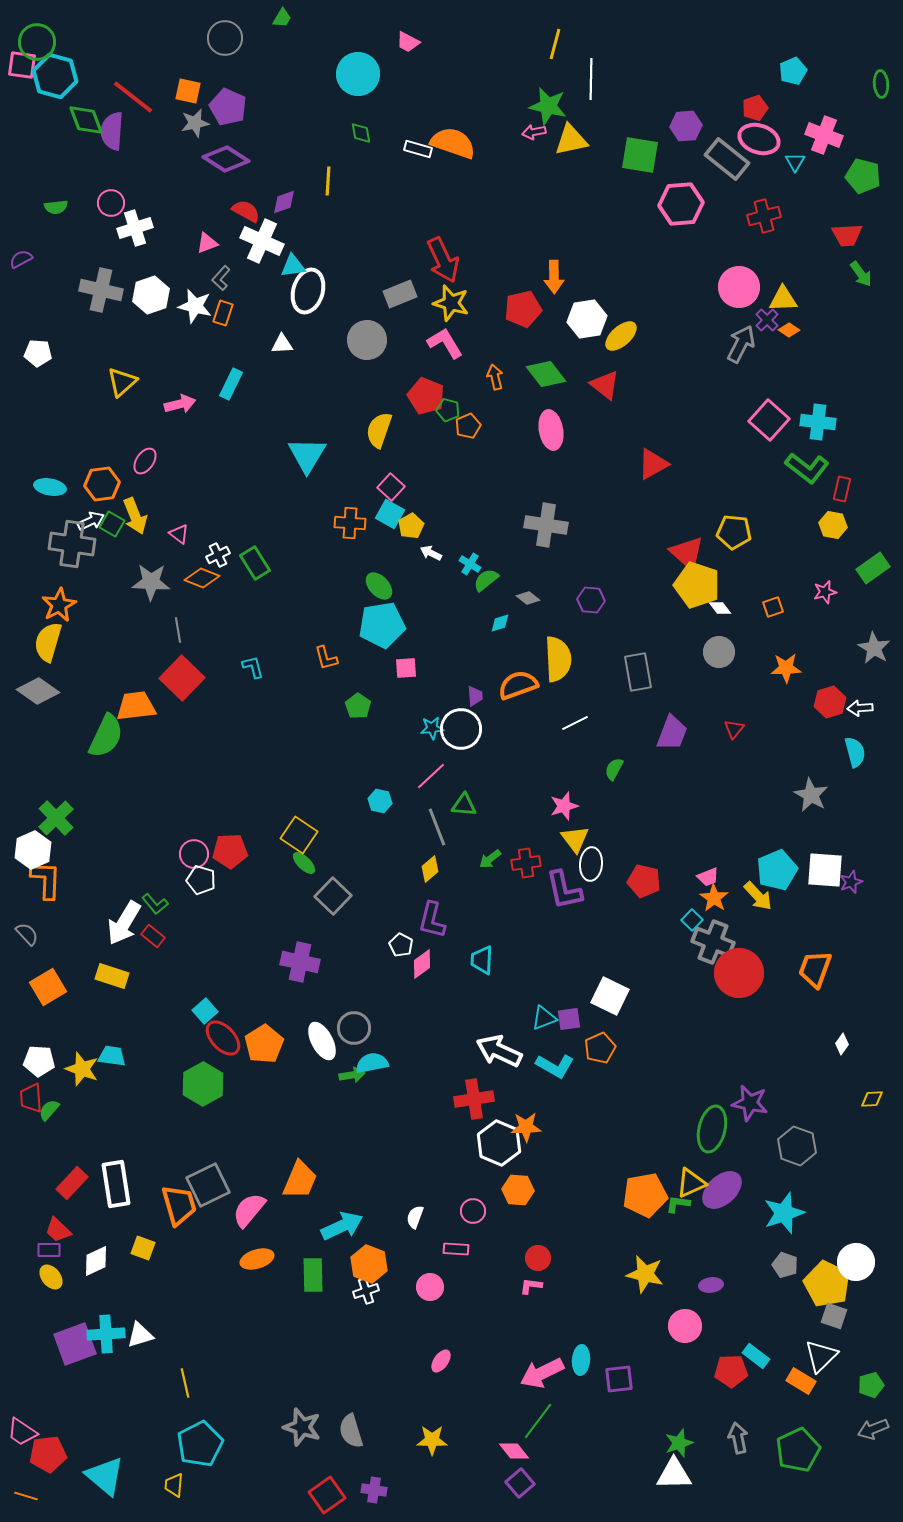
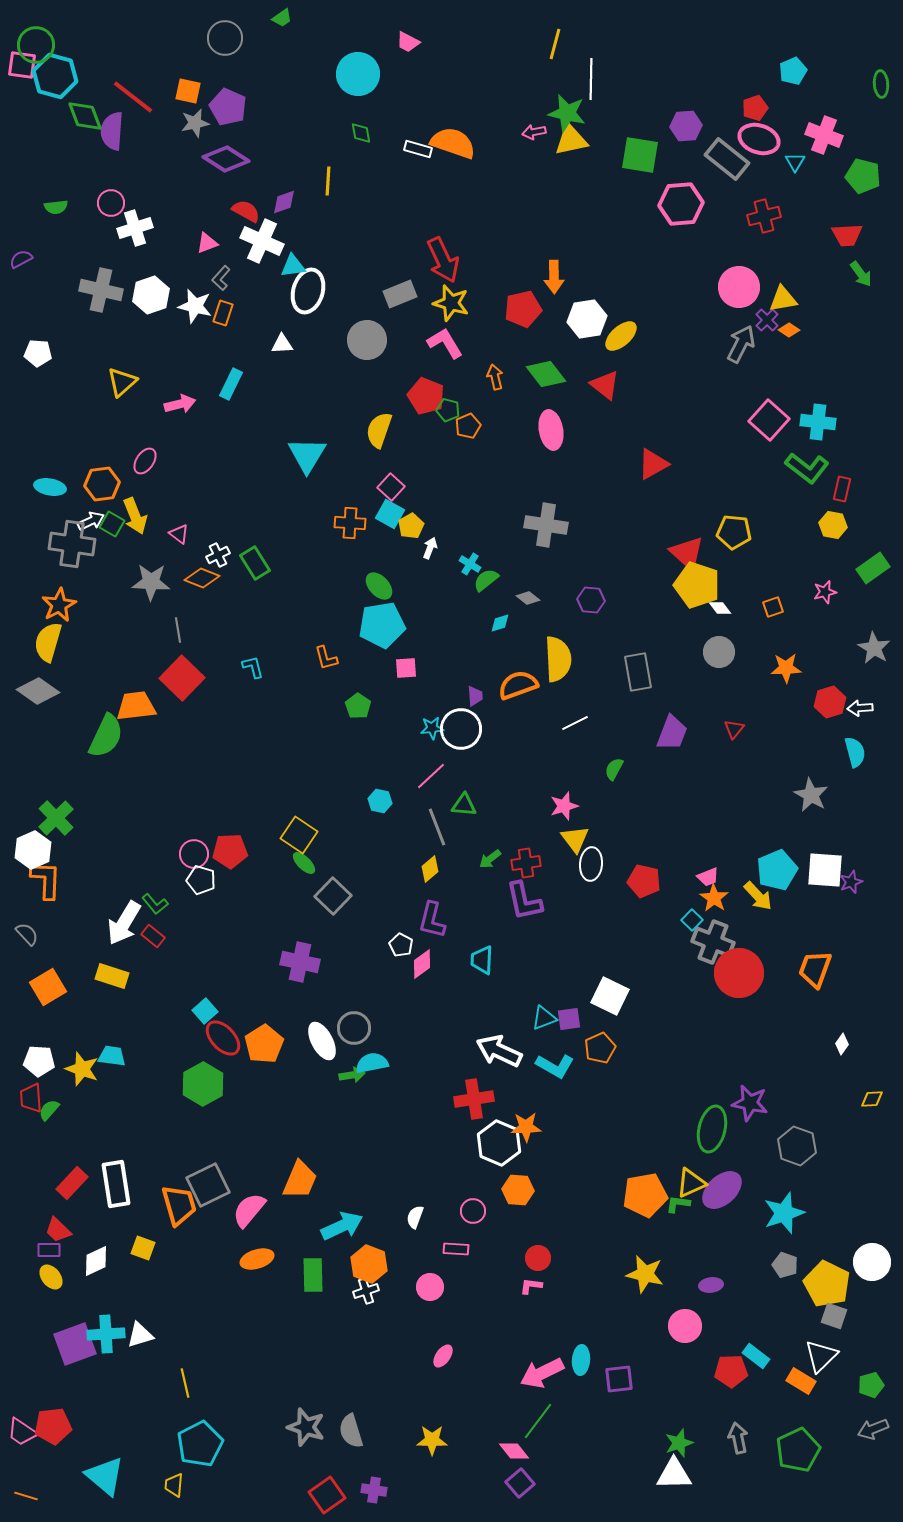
green trapezoid at (282, 18): rotated 25 degrees clockwise
green circle at (37, 42): moved 1 px left, 3 px down
green star at (548, 106): moved 19 px right, 7 px down
green diamond at (86, 120): moved 1 px left, 4 px up
yellow triangle at (783, 299): rotated 8 degrees counterclockwise
white arrow at (431, 553): moved 1 px left, 5 px up; rotated 85 degrees clockwise
purple L-shape at (564, 890): moved 40 px left, 11 px down
white circle at (856, 1262): moved 16 px right
pink ellipse at (441, 1361): moved 2 px right, 5 px up
gray star at (302, 1427): moved 4 px right
red pentagon at (48, 1454): moved 5 px right, 28 px up
